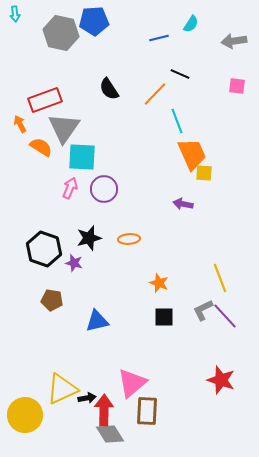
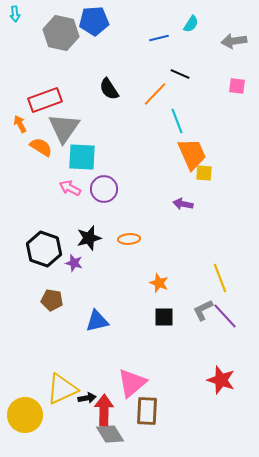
pink arrow: rotated 85 degrees counterclockwise
